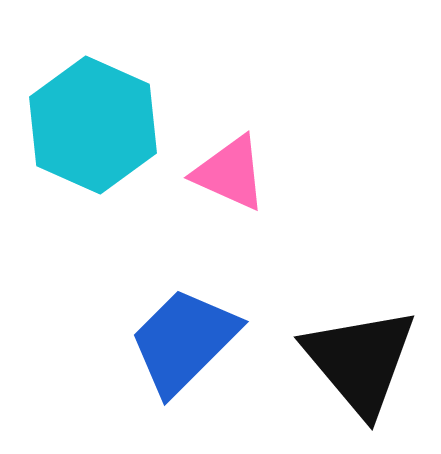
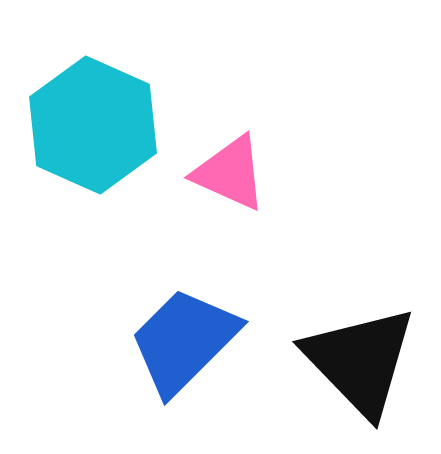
black triangle: rotated 4 degrees counterclockwise
